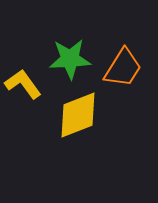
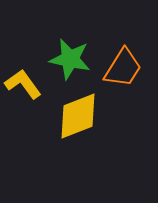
green star: rotated 15 degrees clockwise
yellow diamond: moved 1 px down
